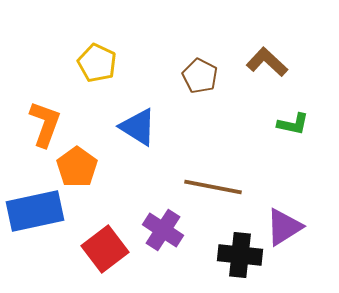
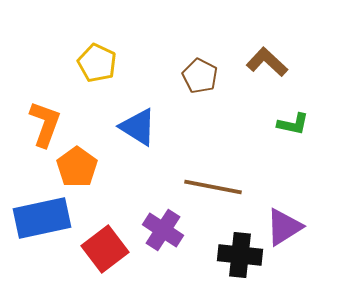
blue rectangle: moved 7 px right, 7 px down
